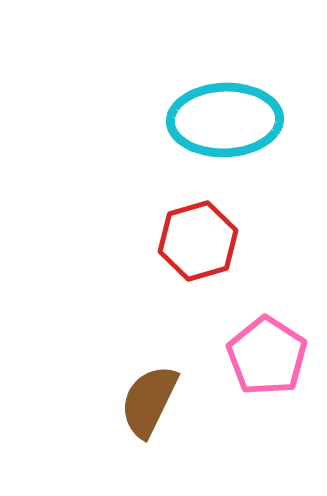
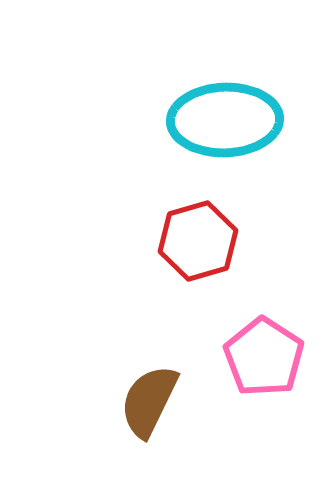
pink pentagon: moved 3 px left, 1 px down
